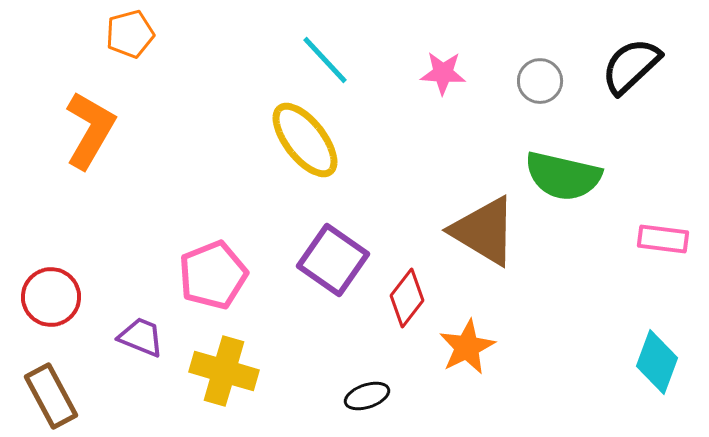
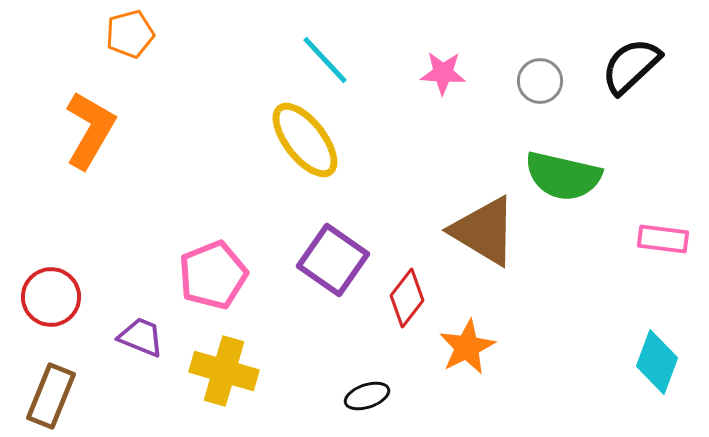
brown rectangle: rotated 50 degrees clockwise
